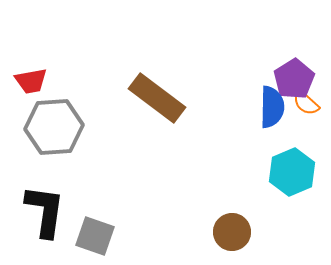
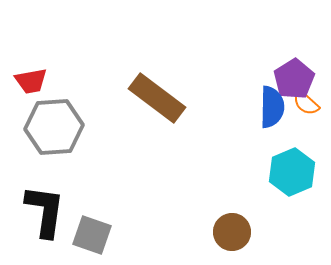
gray square: moved 3 px left, 1 px up
